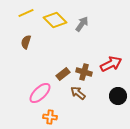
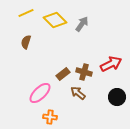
black circle: moved 1 px left, 1 px down
